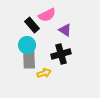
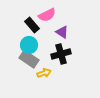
purple triangle: moved 3 px left, 2 px down
cyan circle: moved 2 px right
gray rectangle: rotated 54 degrees counterclockwise
